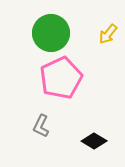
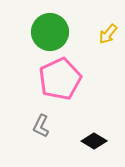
green circle: moved 1 px left, 1 px up
pink pentagon: moved 1 px left, 1 px down
